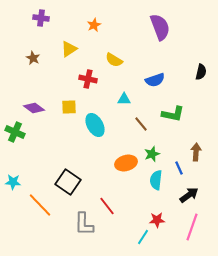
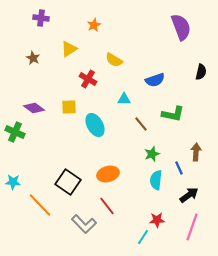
purple semicircle: moved 21 px right
red cross: rotated 18 degrees clockwise
orange ellipse: moved 18 px left, 11 px down
gray L-shape: rotated 45 degrees counterclockwise
